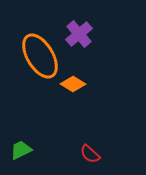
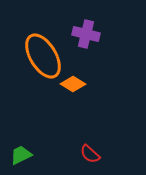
purple cross: moved 7 px right; rotated 36 degrees counterclockwise
orange ellipse: moved 3 px right
green trapezoid: moved 5 px down
